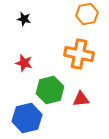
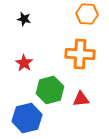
orange hexagon: rotated 15 degrees clockwise
orange cross: moved 1 px right; rotated 8 degrees counterclockwise
red star: rotated 18 degrees clockwise
